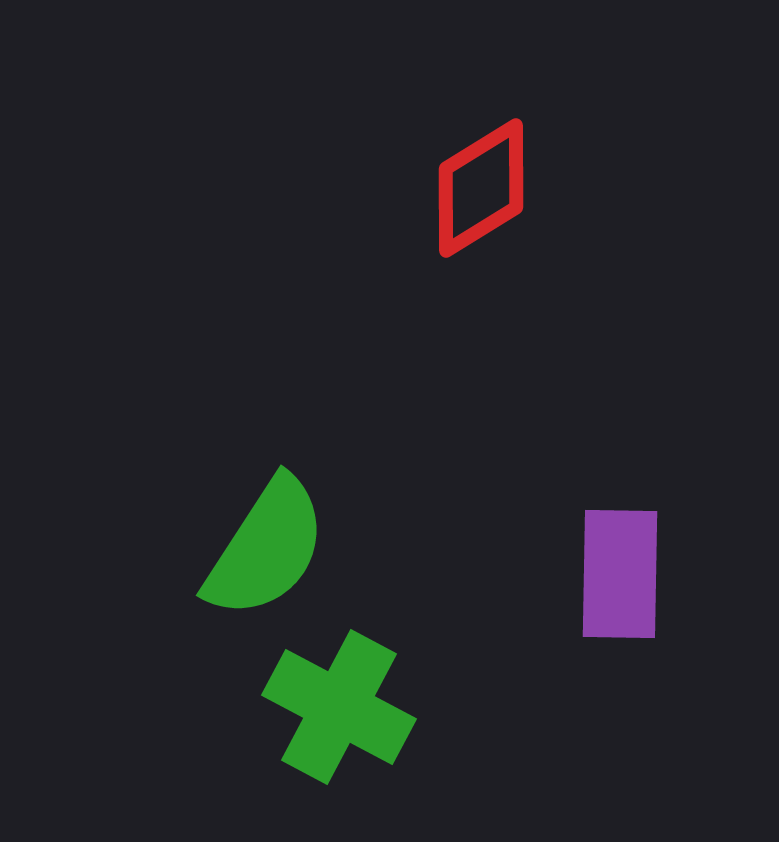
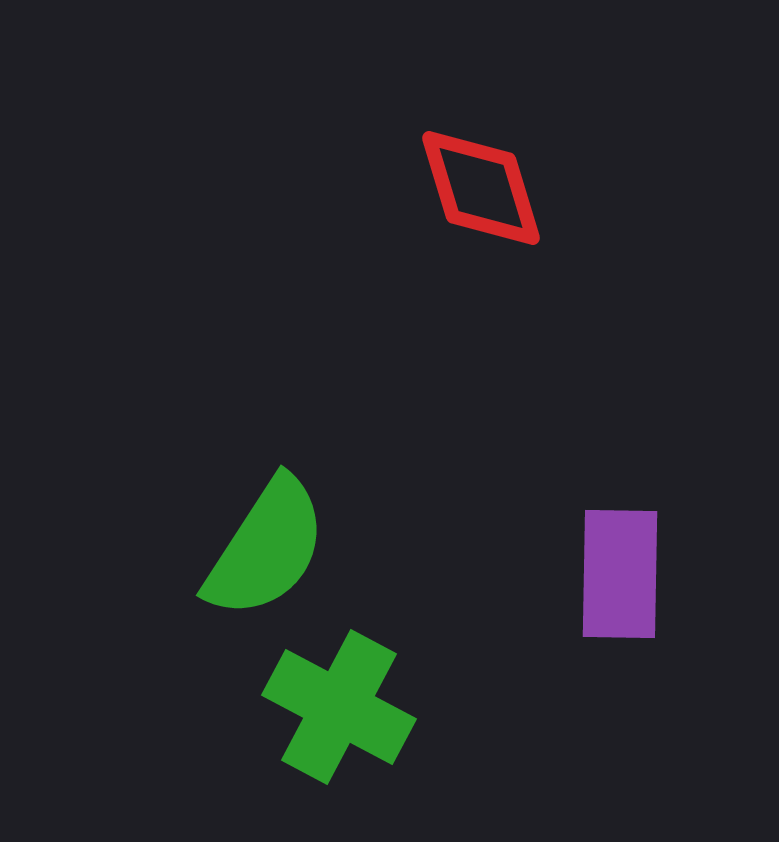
red diamond: rotated 75 degrees counterclockwise
